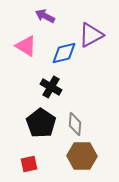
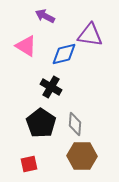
purple triangle: moved 1 px left; rotated 36 degrees clockwise
blue diamond: moved 1 px down
